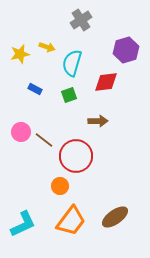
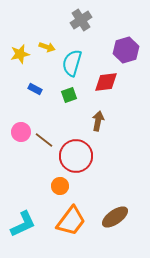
brown arrow: rotated 78 degrees counterclockwise
